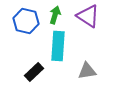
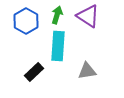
green arrow: moved 2 px right
blue hexagon: rotated 15 degrees clockwise
